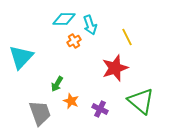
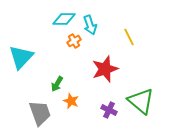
yellow line: moved 2 px right
red star: moved 10 px left, 1 px down
purple cross: moved 9 px right, 1 px down
